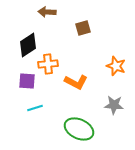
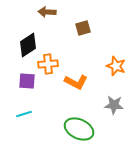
cyan line: moved 11 px left, 6 px down
